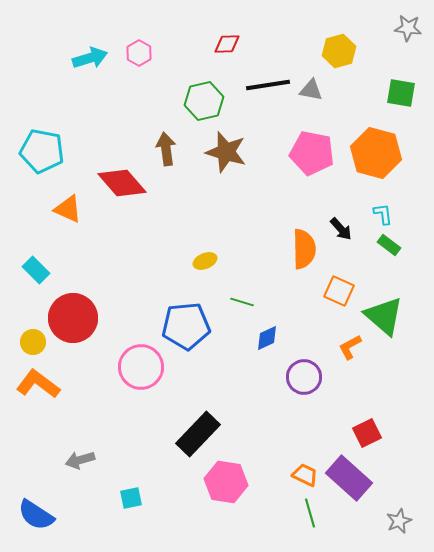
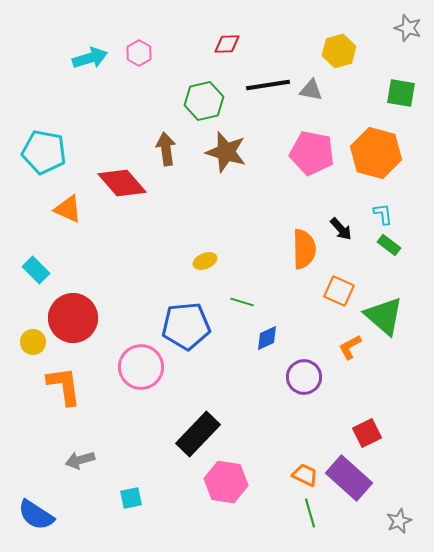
gray star at (408, 28): rotated 12 degrees clockwise
cyan pentagon at (42, 151): moved 2 px right, 1 px down
orange L-shape at (38, 384): moved 26 px right, 2 px down; rotated 45 degrees clockwise
